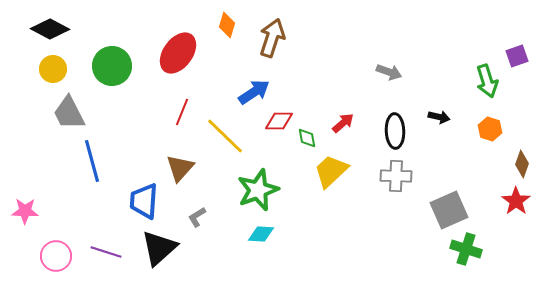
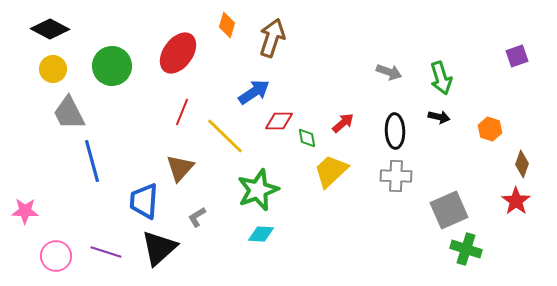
green arrow: moved 46 px left, 3 px up
